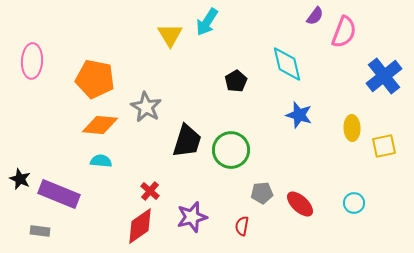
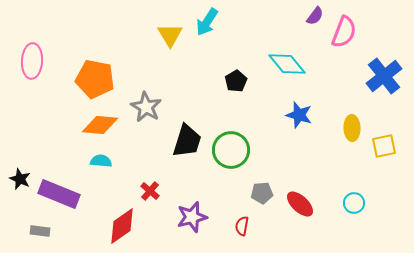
cyan diamond: rotated 27 degrees counterclockwise
red diamond: moved 18 px left
